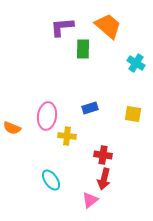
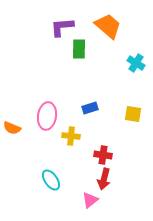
green rectangle: moved 4 px left
yellow cross: moved 4 px right
